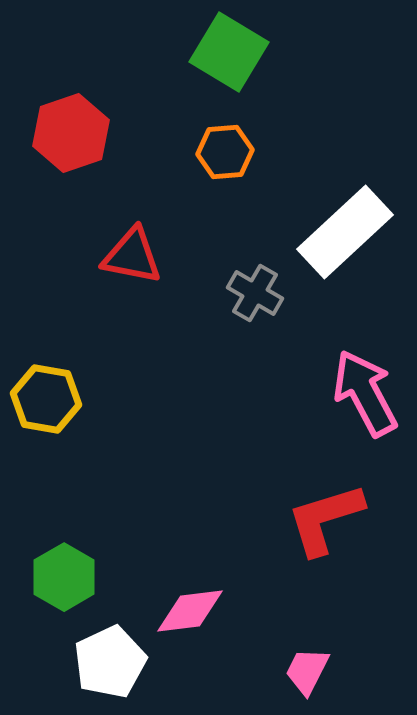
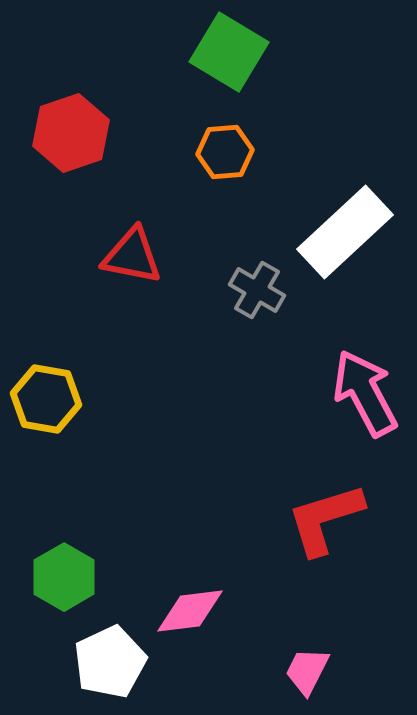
gray cross: moved 2 px right, 3 px up
